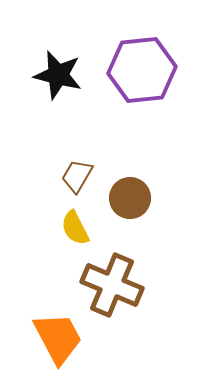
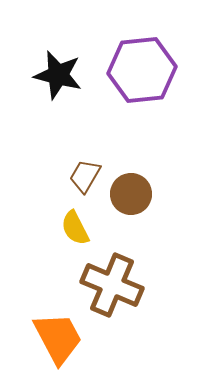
brown trapezoid: moved 8 px right
brown circle: moved 1 px right, 4 px up
